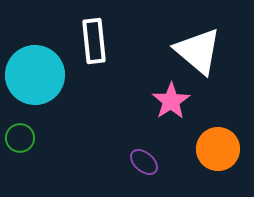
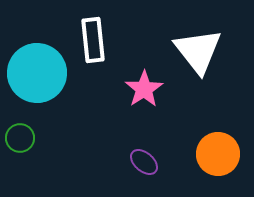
white rectangle: moved 1 px left, 1 px up
white triangle: rotated 12 degrees clockwise
cyan circle: moved 2 px right, 2 px up
pink star: moved 27 px left, 12 px up
orange circle: moved 5 px down
